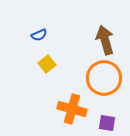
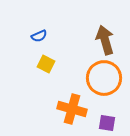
blue semicircle: moved 1 px down
yellow square: moved 1 px left; rotated 24 degrees counterclockwise
